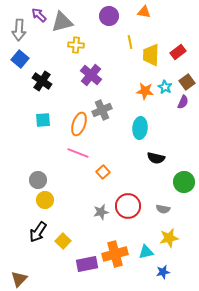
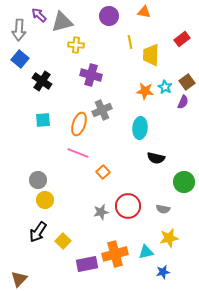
red rectangle: moved 4 px right, 13 px up
purple cross: rotated 25 degrees counterclockwise
